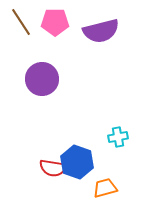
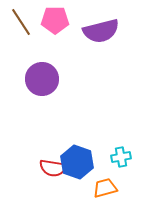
pink pentagon: moved 2 px up
cyan cross: moved 3 px right, 20 px down
